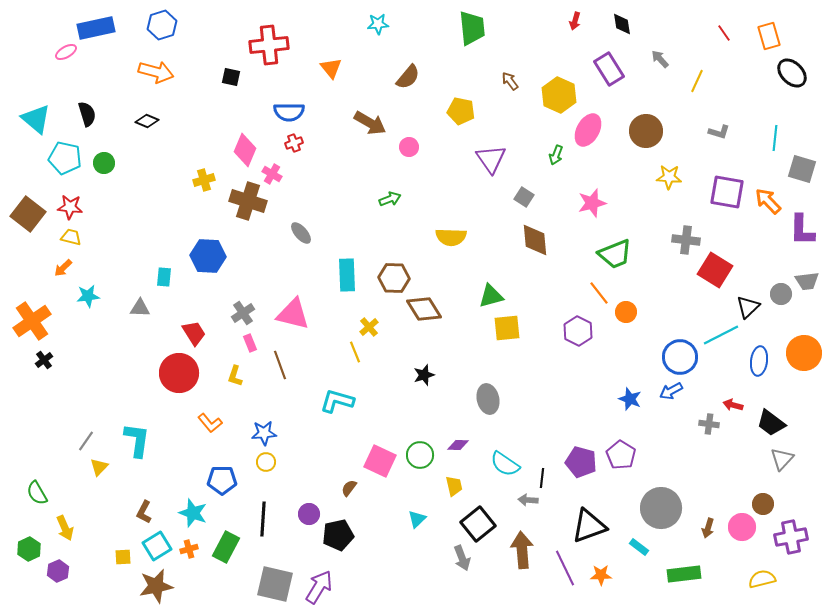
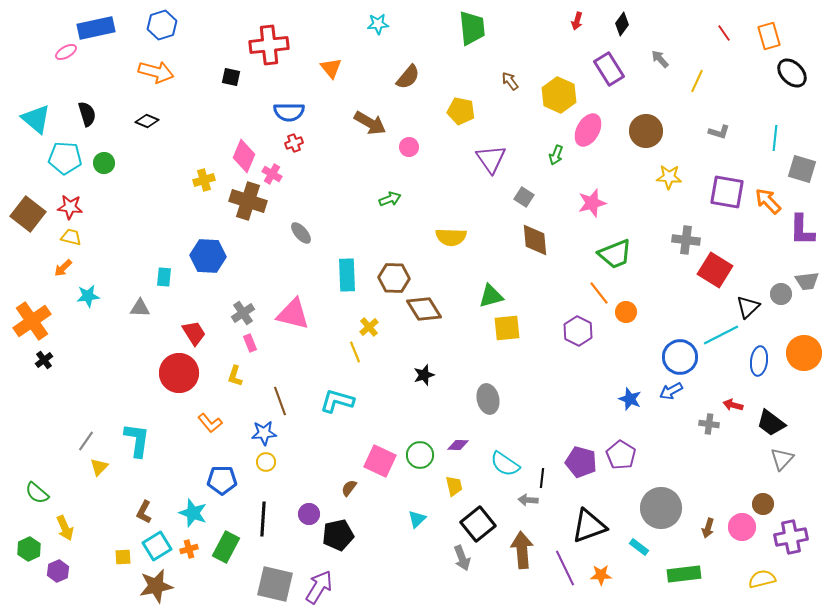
red arrow at (575, 21): moved 2 px right
black diamond at (622, 24): rotated 45 degrees clockwise
pink diamond at (245, 150): moved 1 px left, 6 px down
cyan pentagon at (65, 158): rotated 8 degrees counterclockwise
brown line at (280, 365): moved 36 px down
green semicircle at (37, 493): rotated 20 degrees counterclockwise
